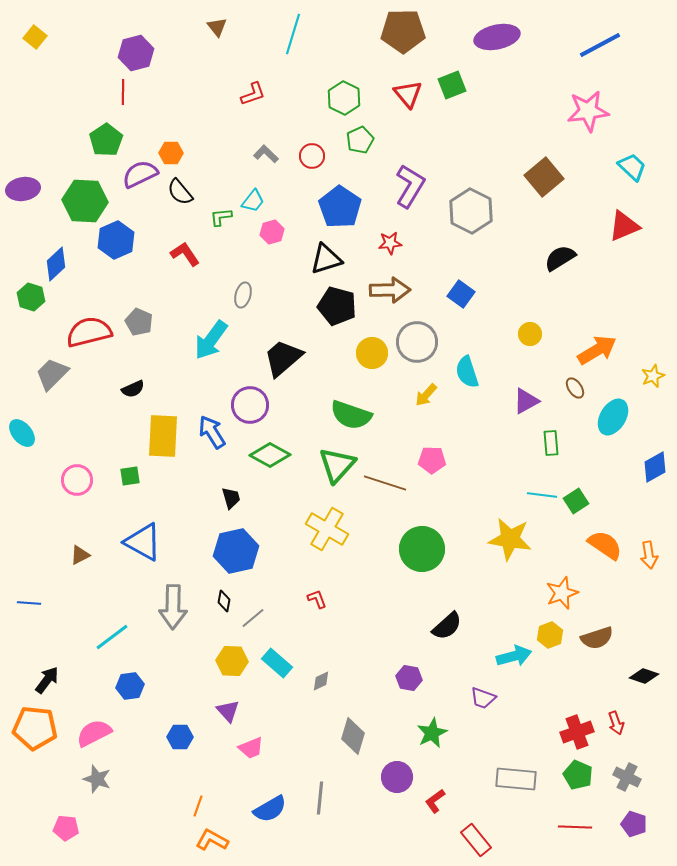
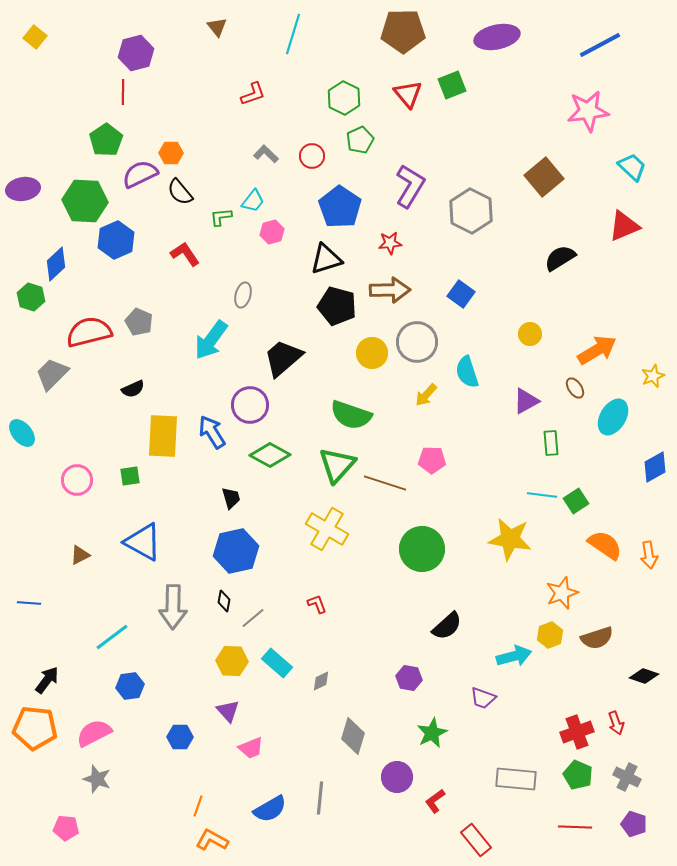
red L-shape at (317, 599): moved 5 px down
